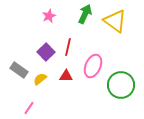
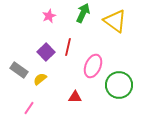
green arrow: moved 2 px left, 1 px up
red triangle: moved 9 px right, 21 px down
green circle: moved 2 px left
